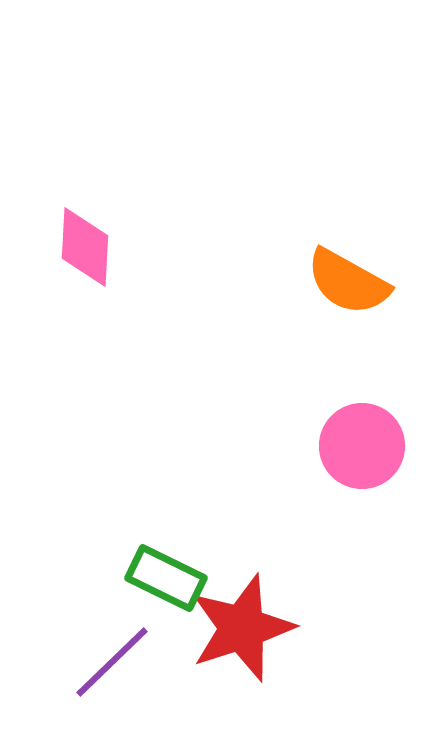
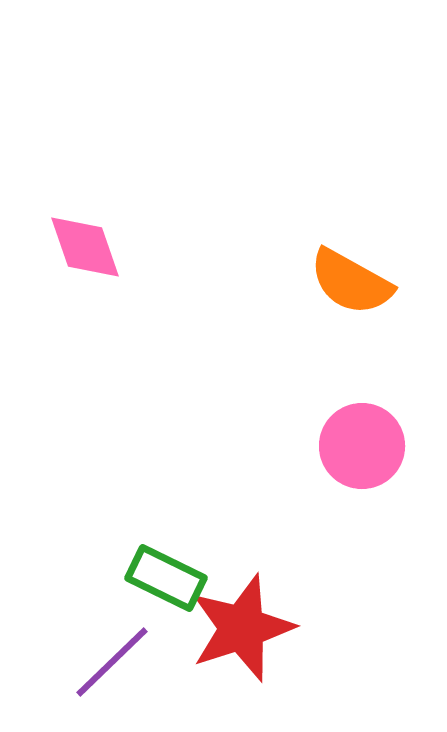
pink diamond: rotated 22 degrees counterclockwise
orange semicircle: moved 3 px right
